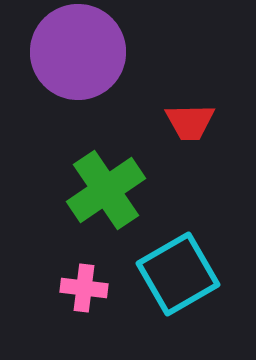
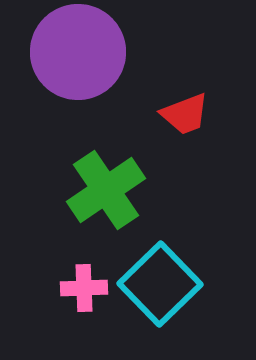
red trapezoid: moved 5 px left, 8 px up; rotated 20 degrees counterclockwise
cyan square: moved 18 px left, 10 px down; rotated 14 degrees counterclockwise
pink cross: rotated 9 degrees counterclockwise
